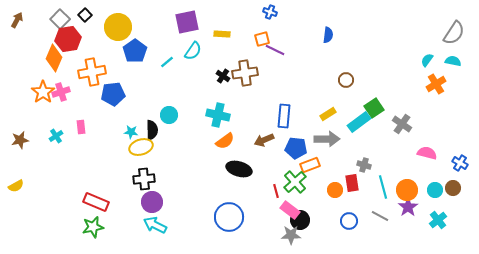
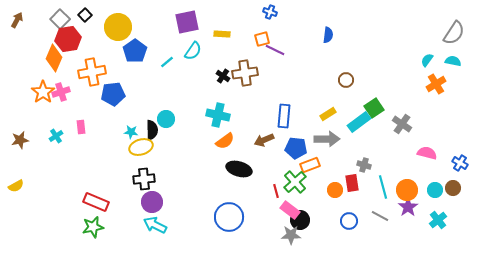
cyan circle at (169, 115): moved 3 px left, 4 px down
